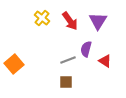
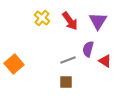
purple semicircle: moved 2 px right
